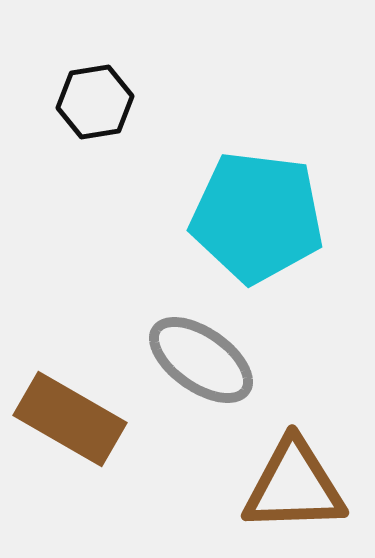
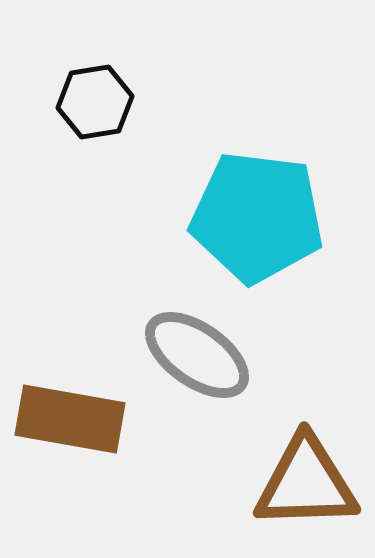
gray ellipse: moved 4 px left, 5 px up
brown rectangle: rotated 20 degrees counterclockwise
brown triangle: moved 12 px right, 3 px up
